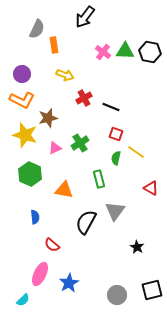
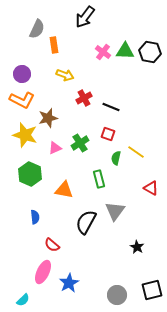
red square: moved 8 px left
pink ellipse: moved 3 px right, 2 px up
